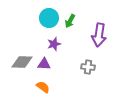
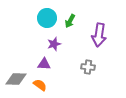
cyan circle: moved 2 px left
gray diamond: moved 6 px left, 17 px down
orange semicircle: moved 3 px left, 2 px up
